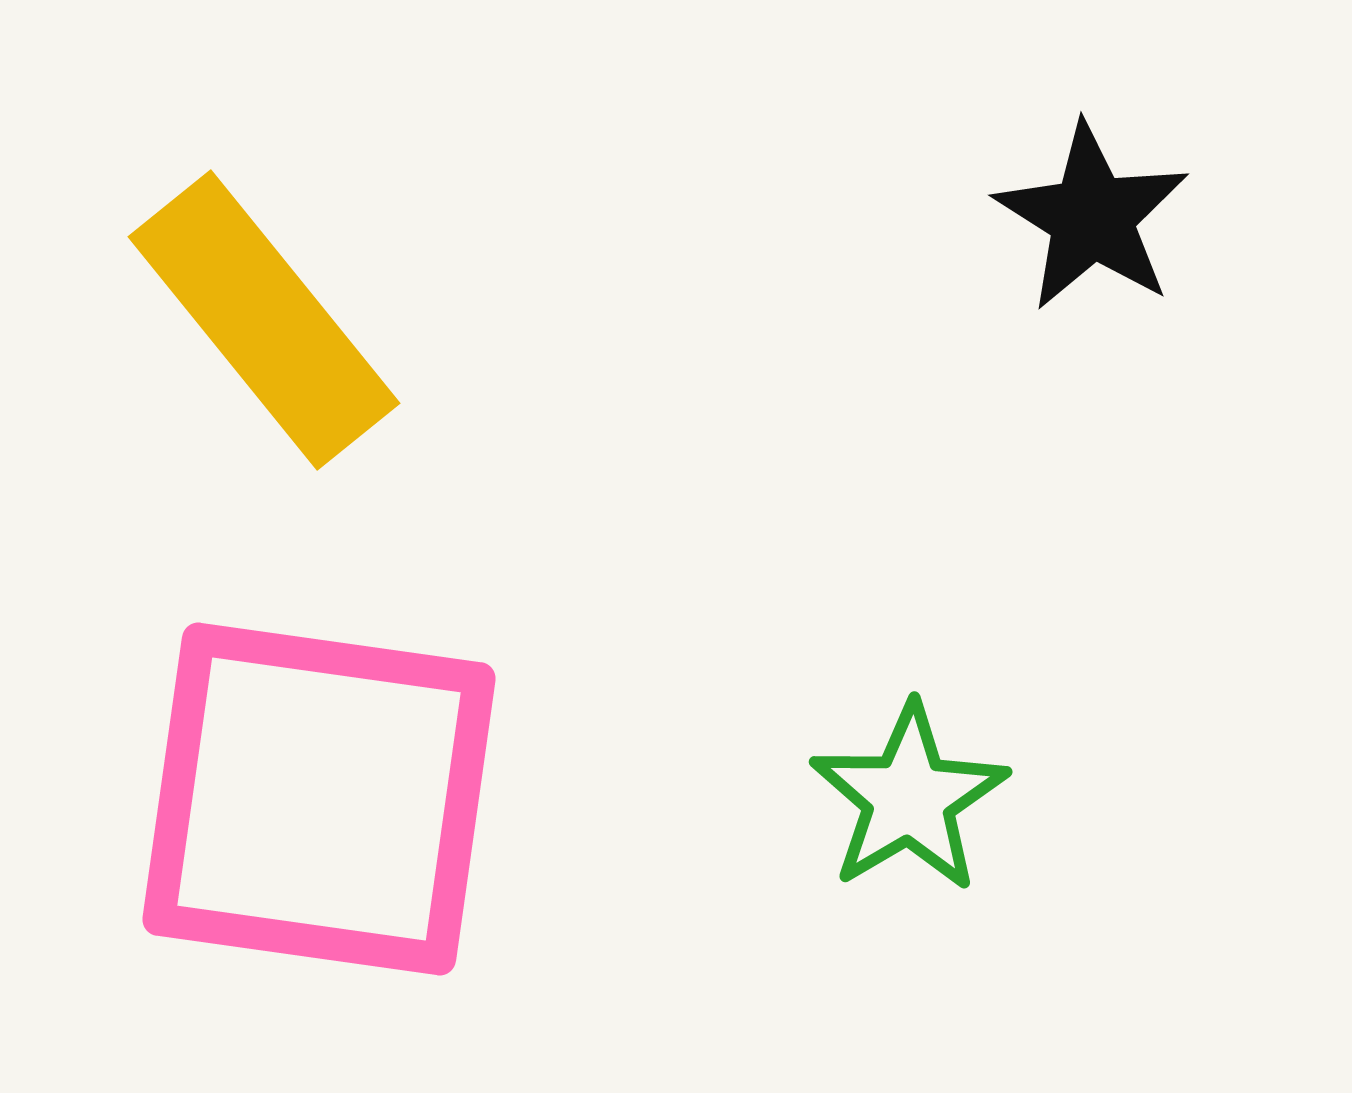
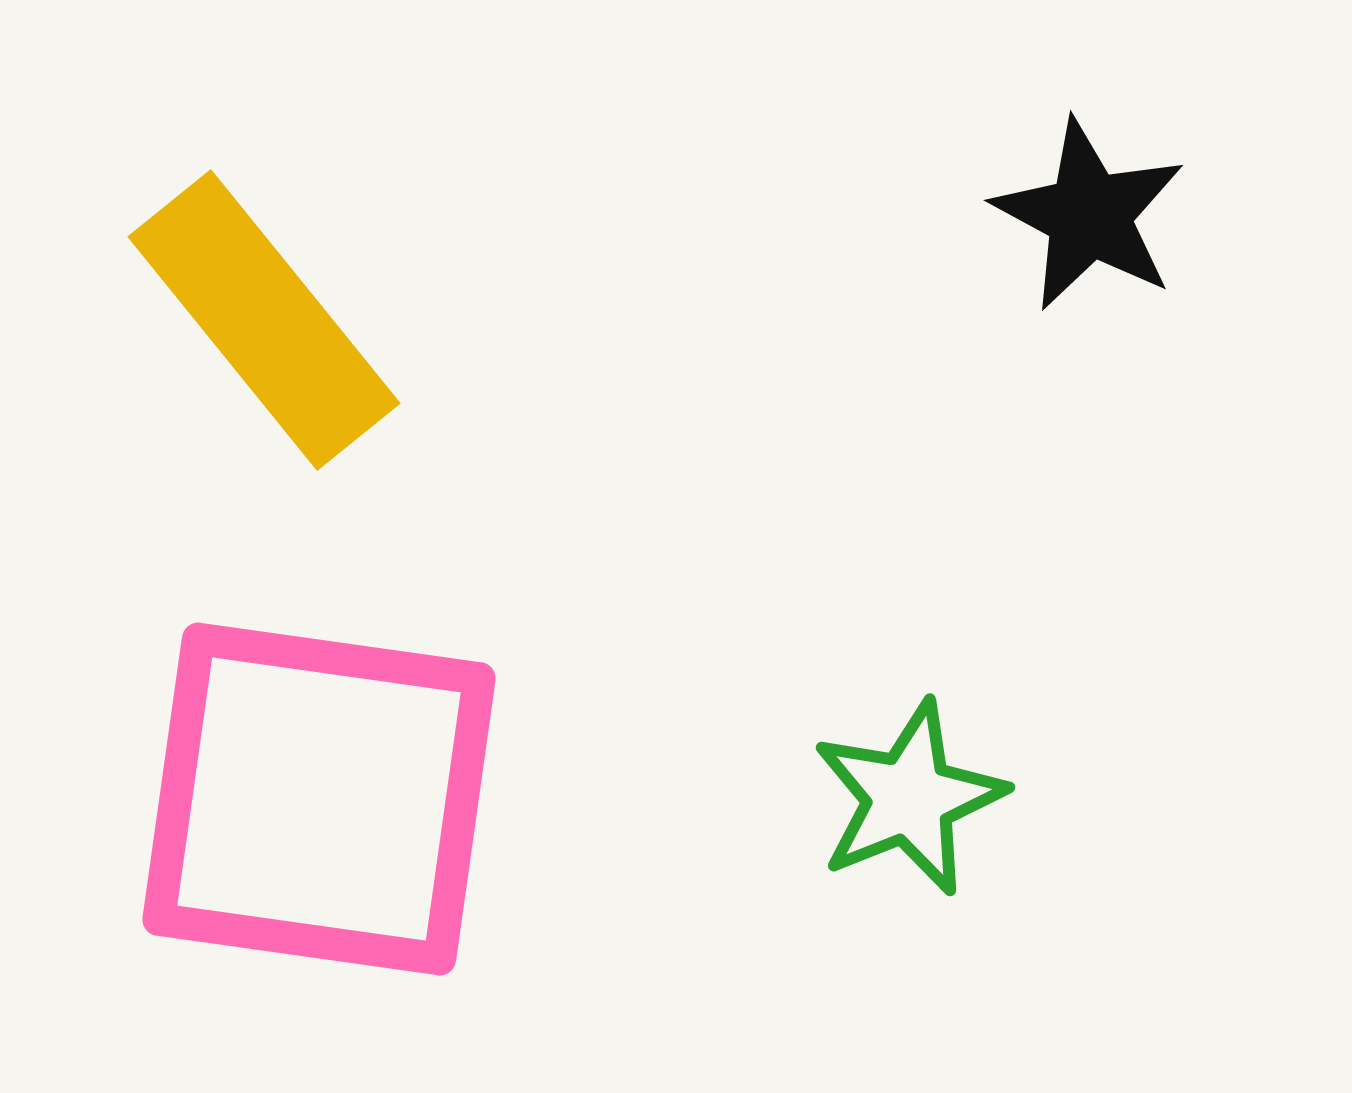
black star: moved 3 px left, 2 px up; rotated 4 degrees counterclockwise
green star: rotated 9 degrees clockwise
